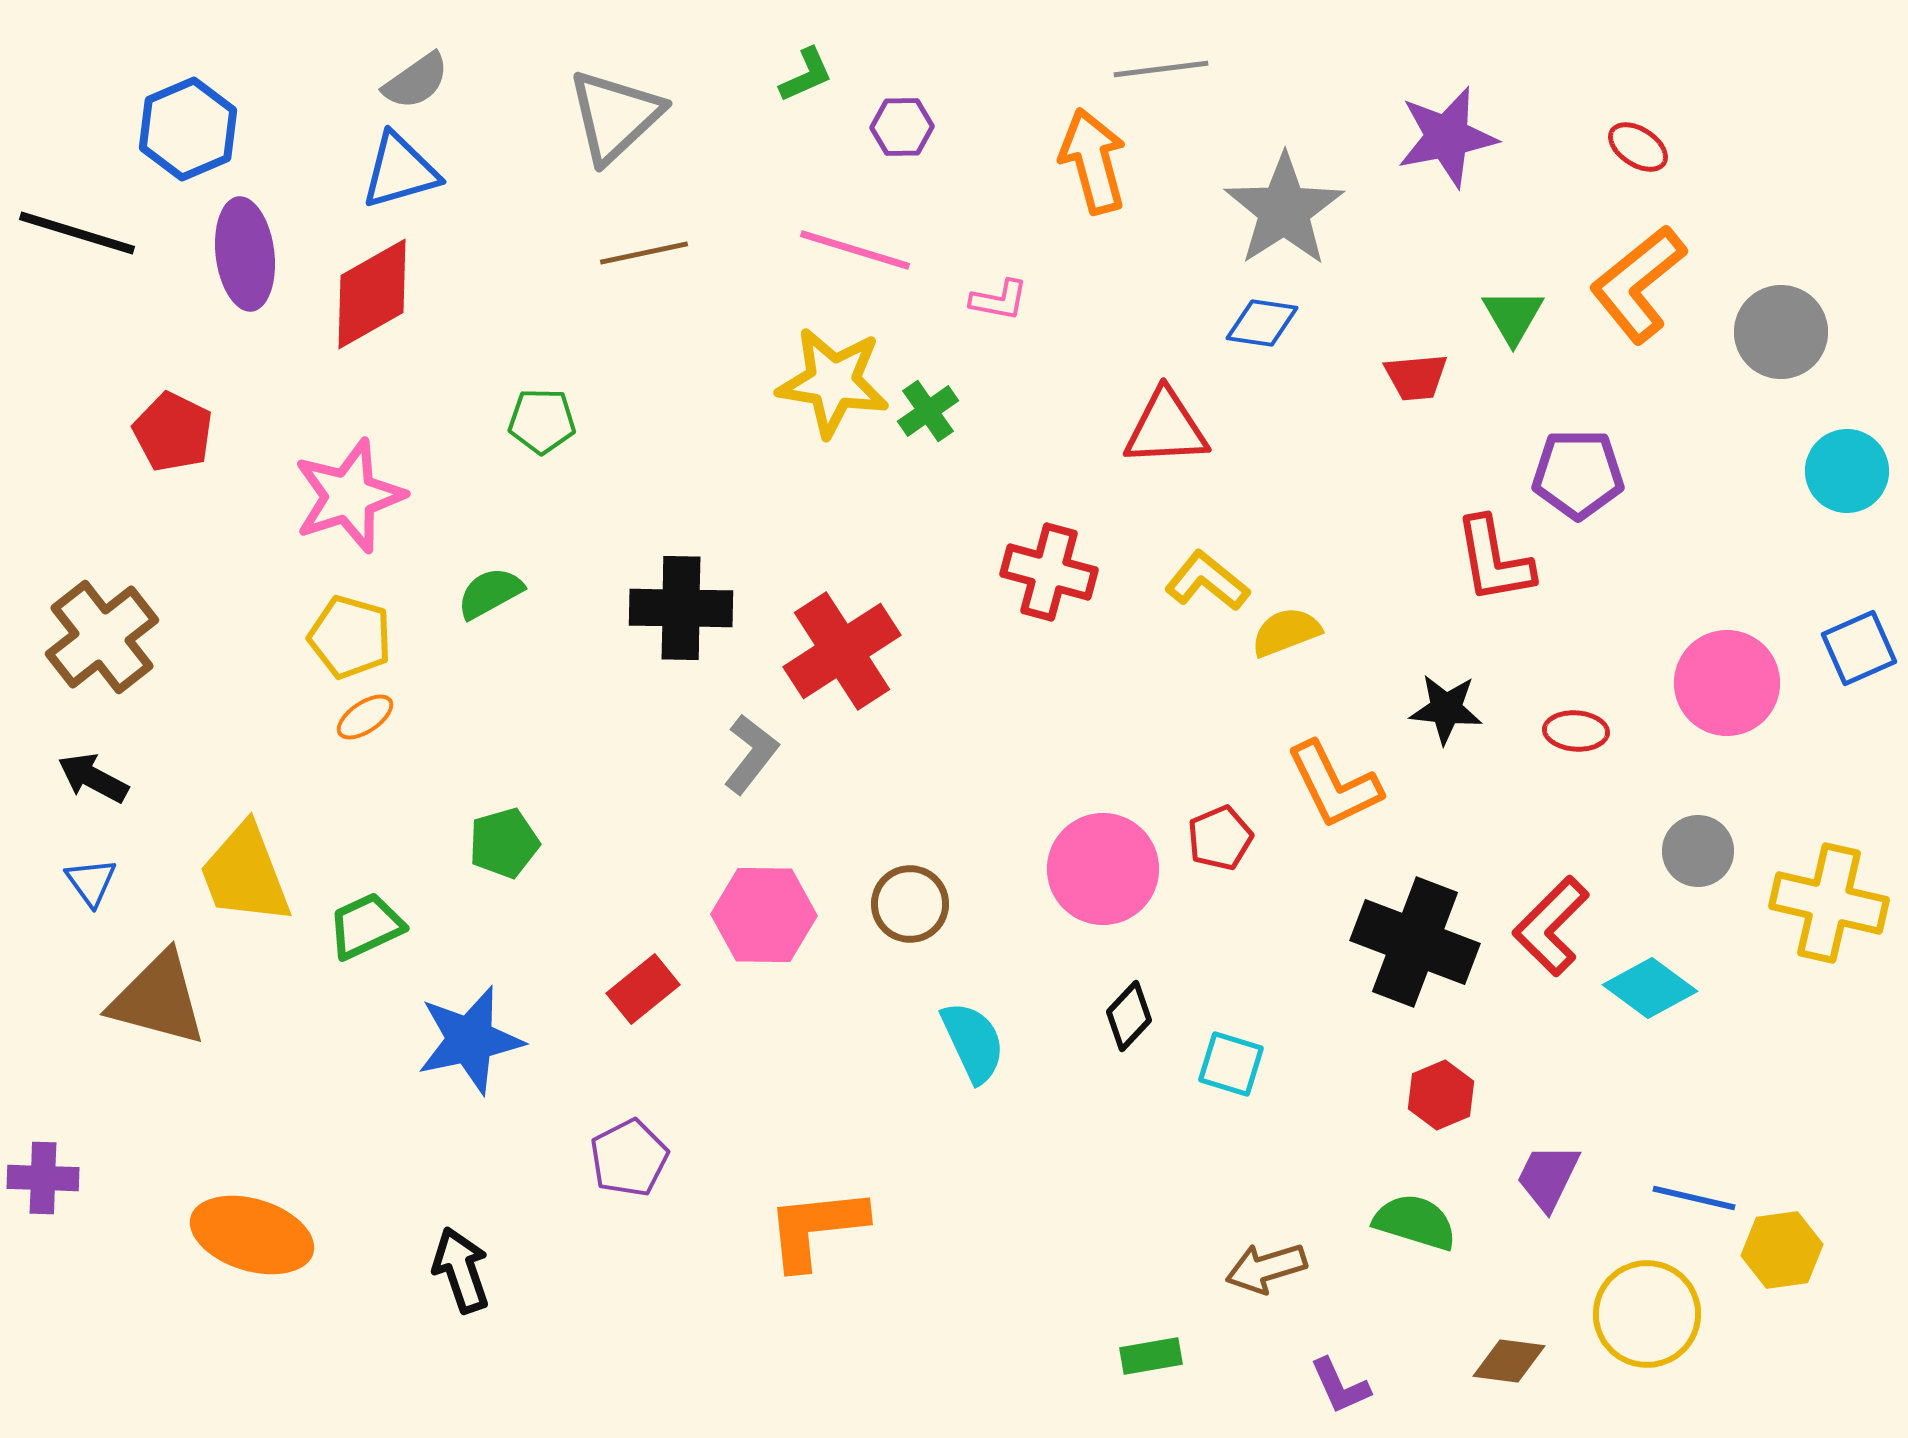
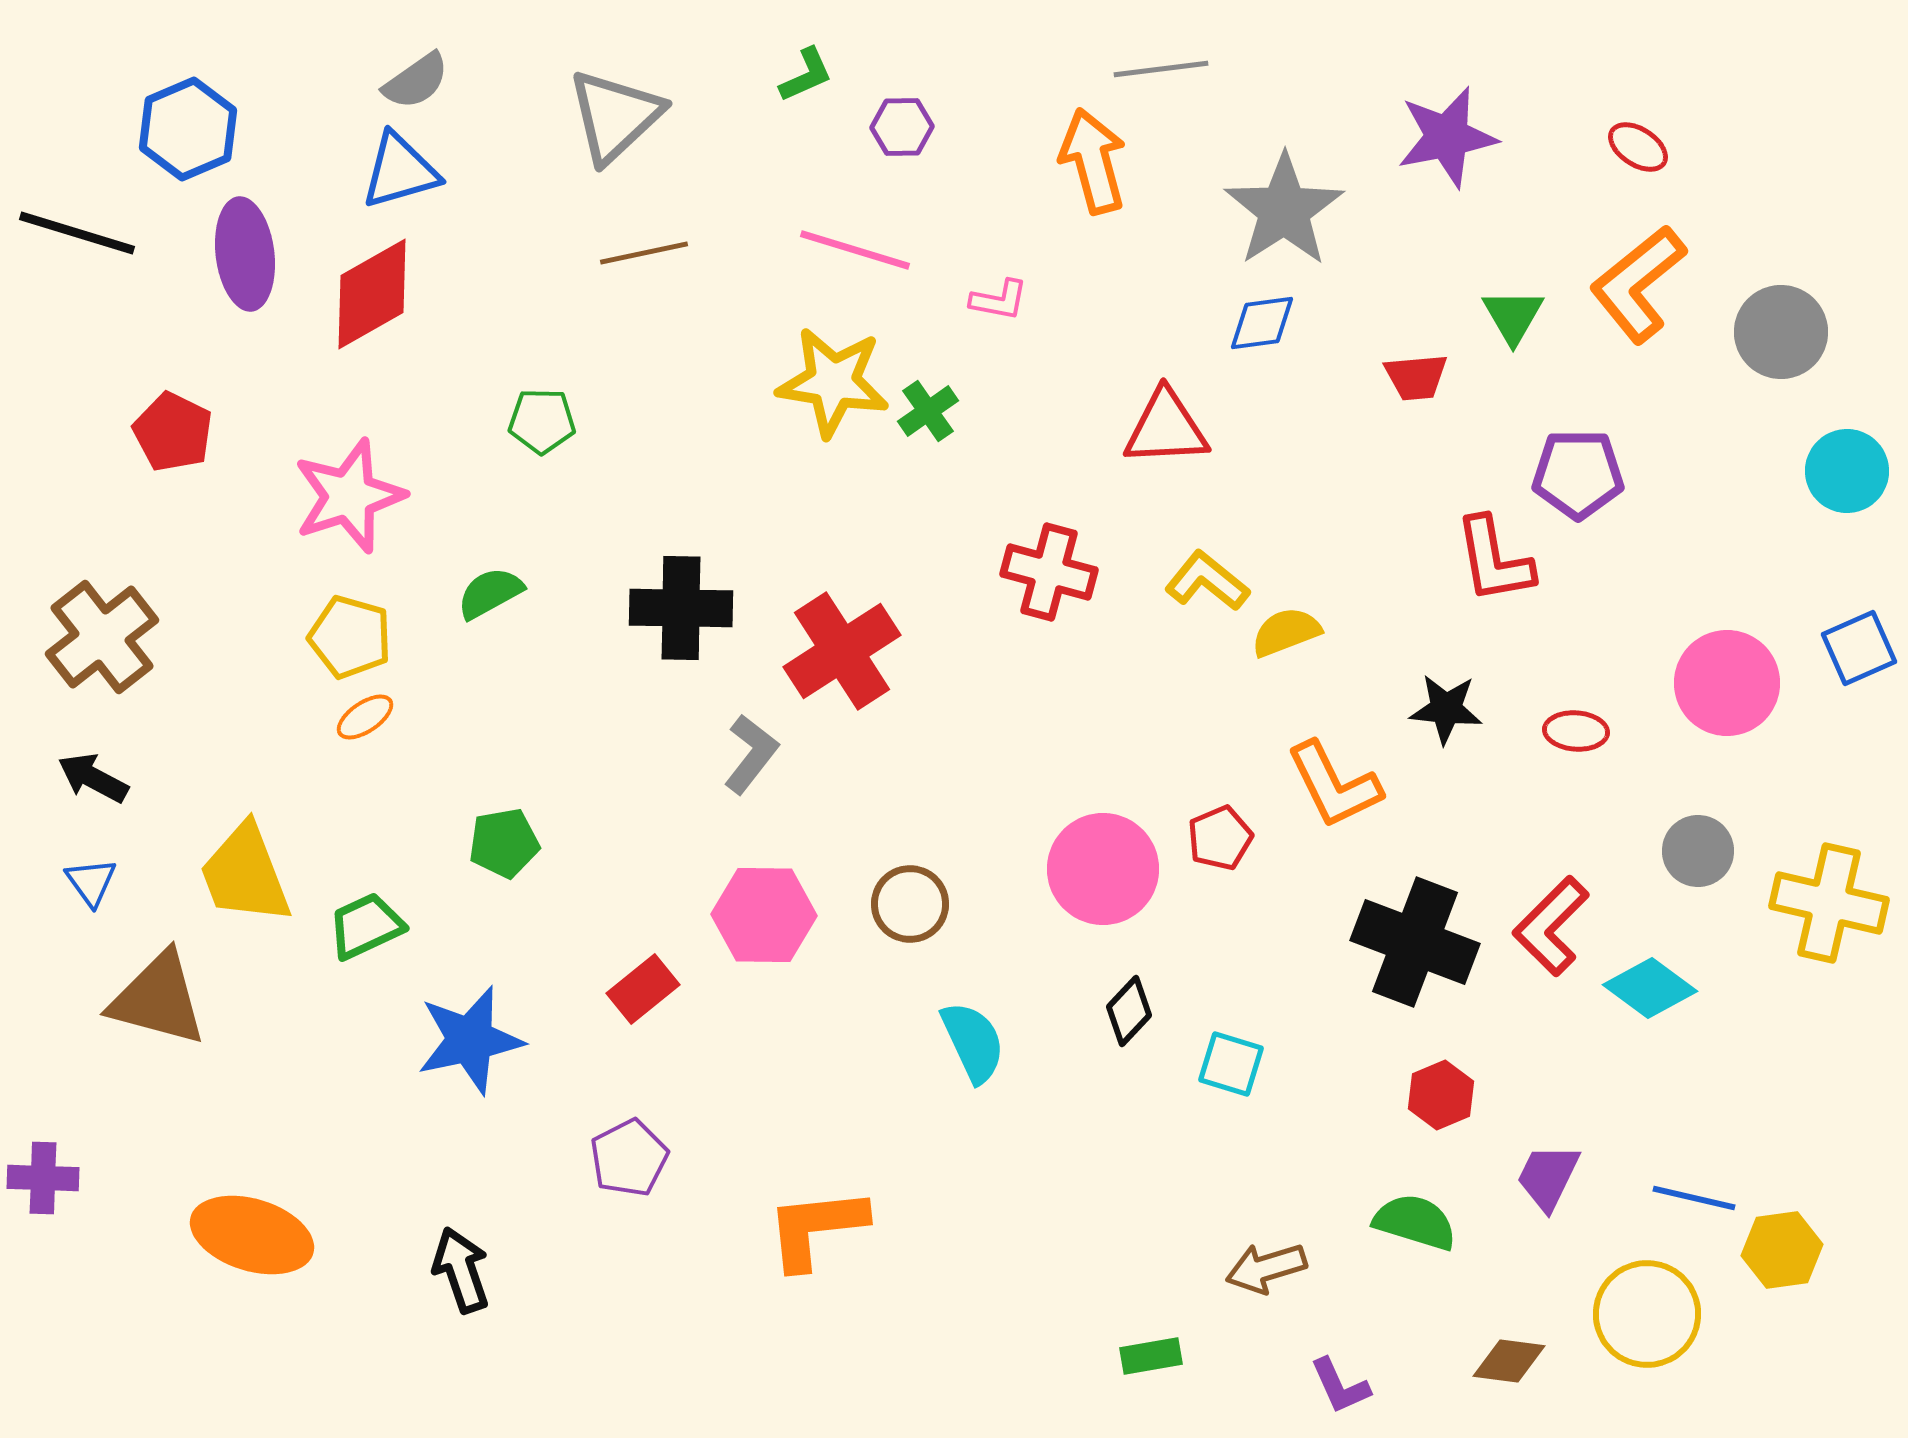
blue diamond at (1262, 323): rotated 16 degrees counterclockwise
green pentagon at (504, 843): rotated 6 degrees clockwise
black diamond at (1129, 1016): moved 5 px up
